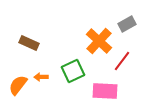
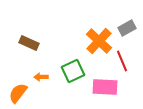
gray rectangle: moved 4 px down
red line: rotated 60 degrees counterclockwise
orange semicircle: moved 8 px down
pink rectangle: moved 4 px up
